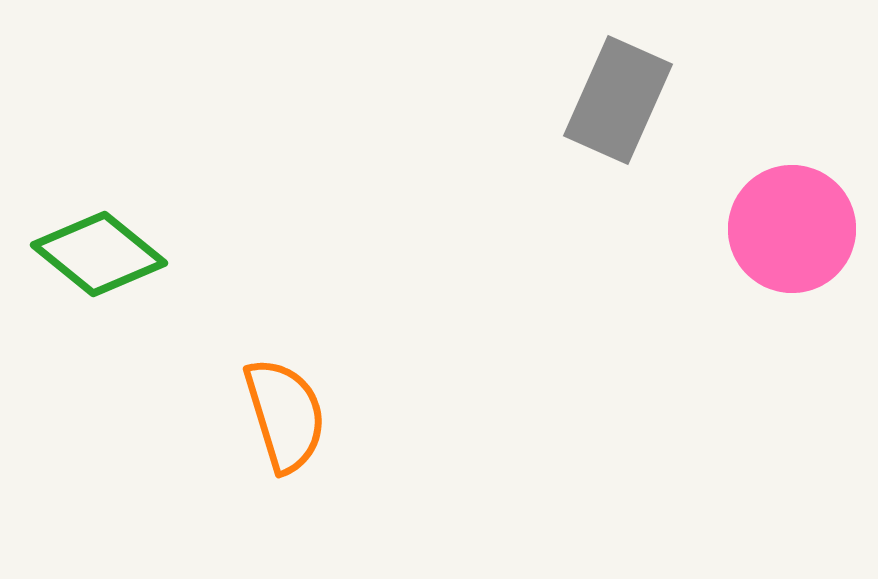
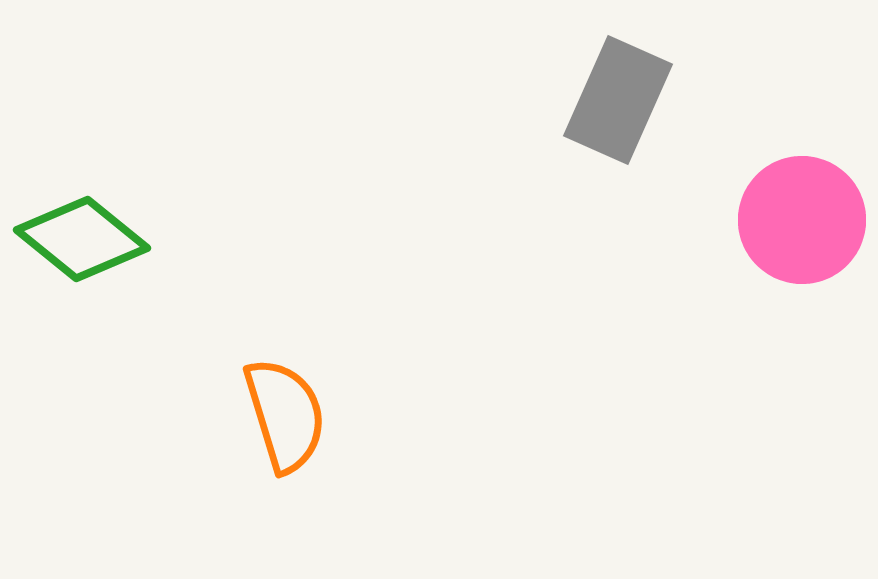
pink circle: moved 10 px right, 9 px up
green diamond: moved 17 px left, 15 px up
